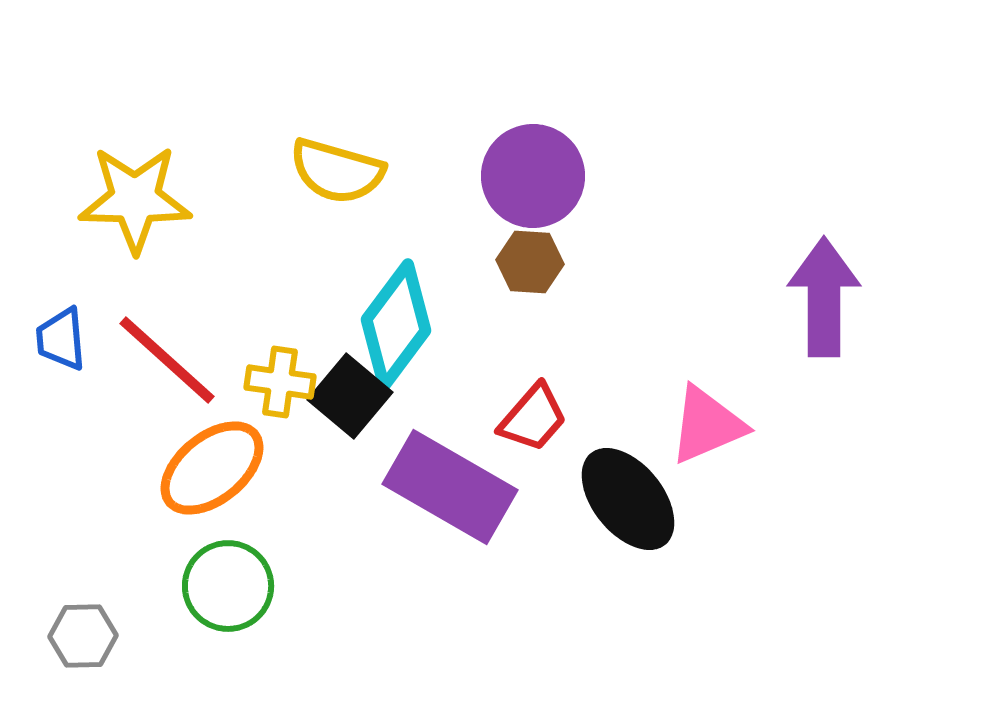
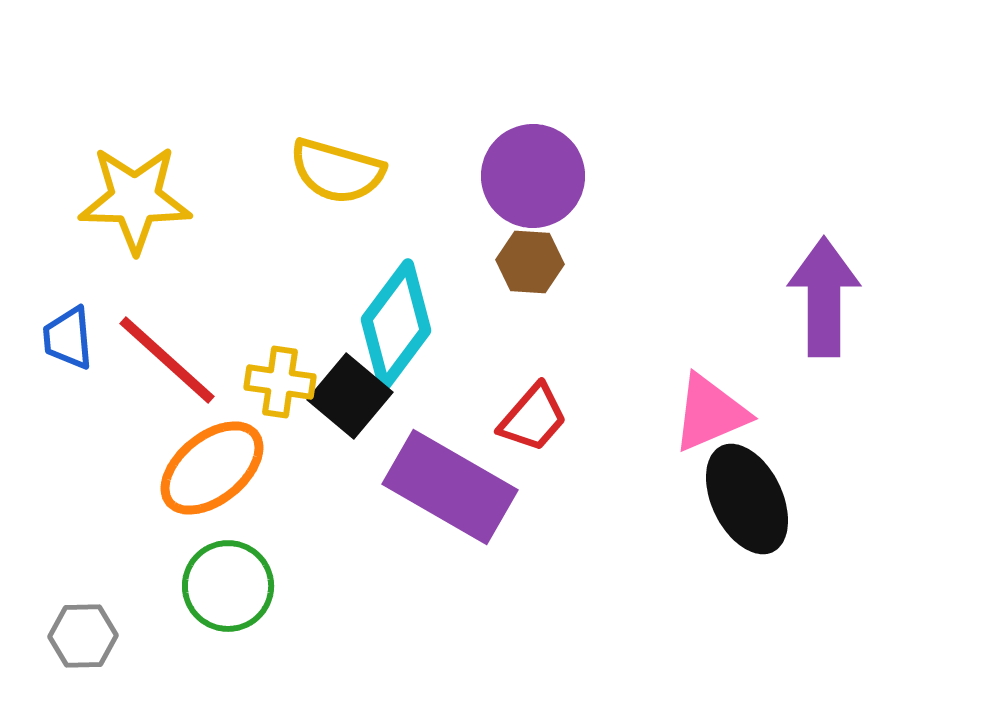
blue trapezoid: moved 7 px right, 1 px up
pink triangle: moved 3 px right, 12 px up
black ellipse: moved 119 px right; rotated 13 degrees clockwise
